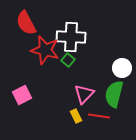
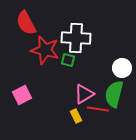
white cross: moved 5 px right, 1 px down
green square: rotated 24 degrees counterclockwise
pink triangle: rotated 15 degrees clockwise
red line: moved 1 px left, 7 px up
